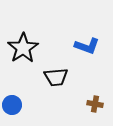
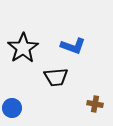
blue L-shape: moved 14 px left
blue circle: moved 3 px down
